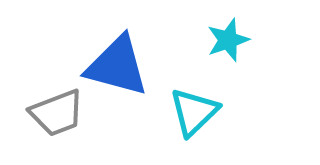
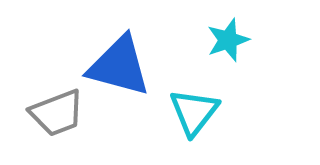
blue triangle: moved 2 px right
cyan triangle: rotated 8 degrees counterclockwise
